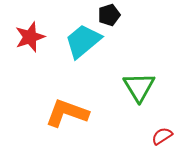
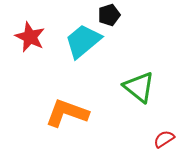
red star: rotated 28 degrees counterclockwise
green triangle: rotated 20 degrees counterclockwise
red semicircle: moved 2 px right, 3 px down
